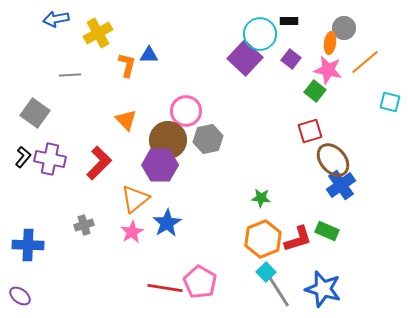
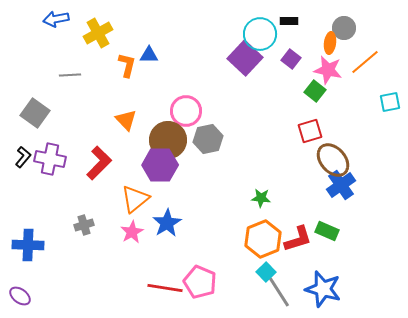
cyan square at (390, 102): rotated 25 degrees counterclockwise
pink pentagon at (200, 282): rotated 8 degrees counterclockwise
